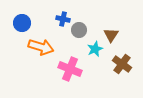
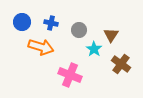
blue cross: moved 12 px left, 4 px down
blue circle: moved 1 px up
cyan star: moved 1 px left; rotated 14 degrees counterclockwise
brown cross: moved 1 px left
pink cross: moved 6 px down
